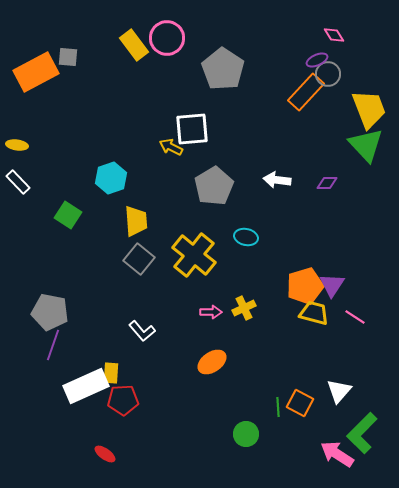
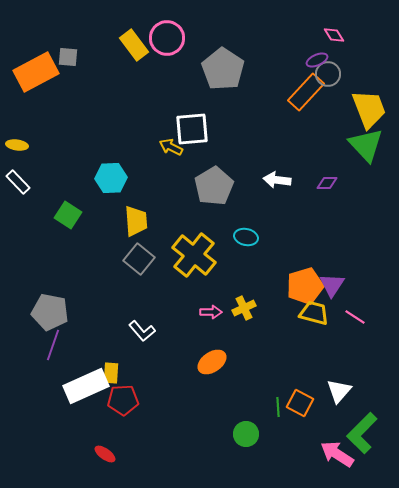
cyan hexagon at (111, 178): rotated 16 degrees clockwise
